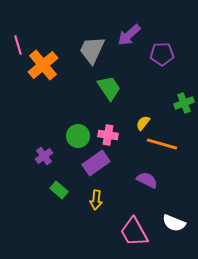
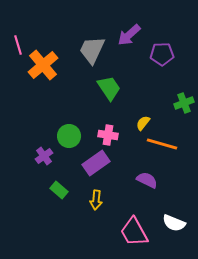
green circle: moved 9 px left
